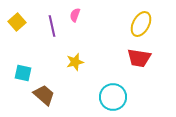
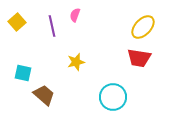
yellow ellipse: moved 2 px right, 3 px down; rotated 15 degrees clockwise
yellow star: moved 1 px right
